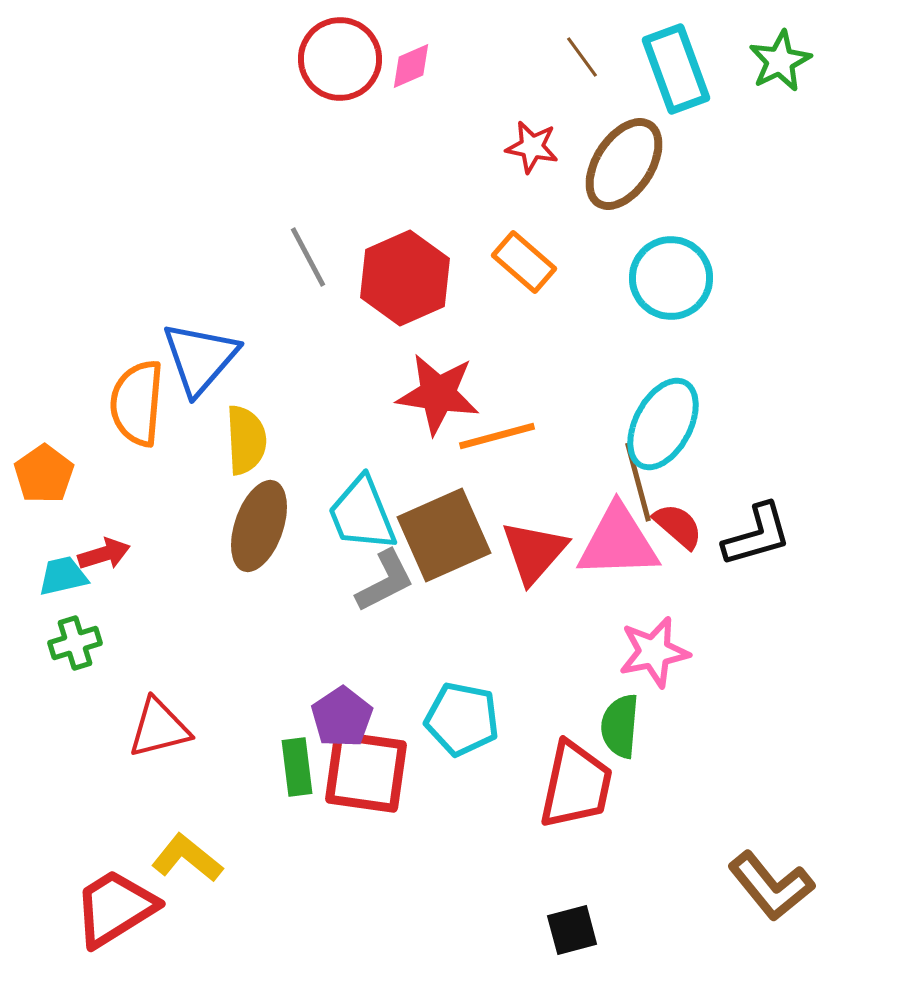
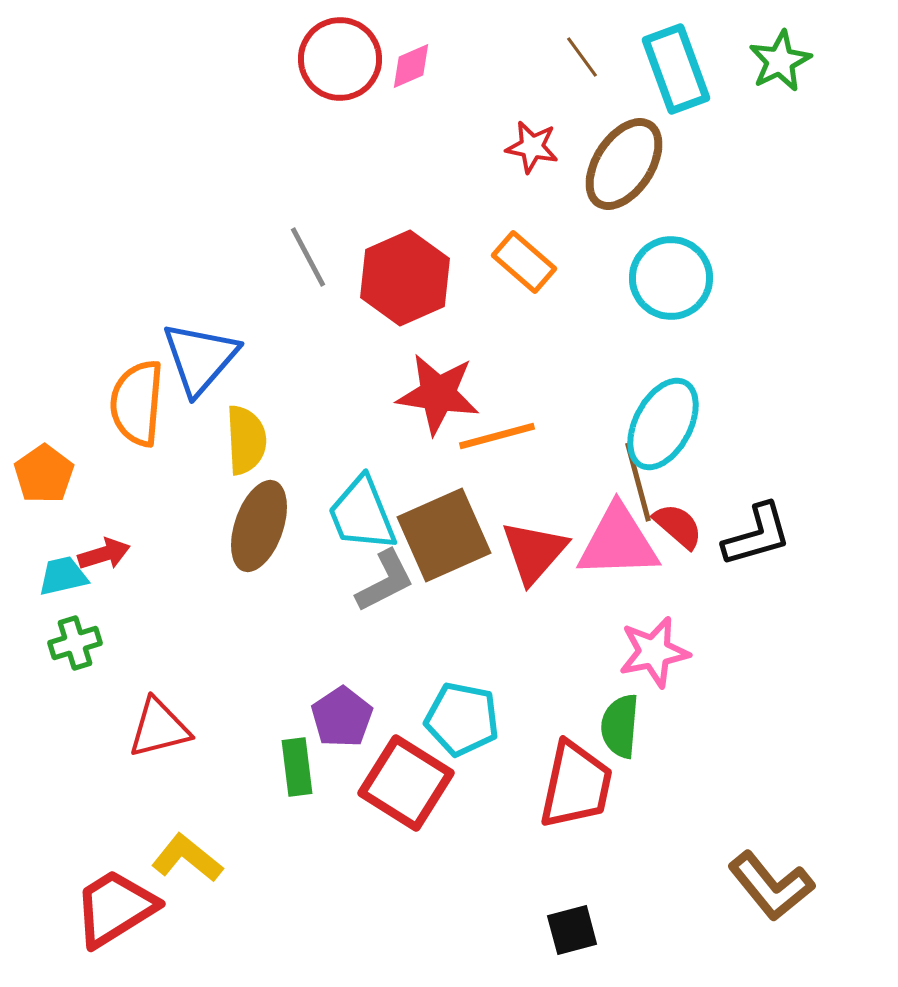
red square at (366, 772): moved 40 px right, 11 px down; rotated 24 degrees clockwise
